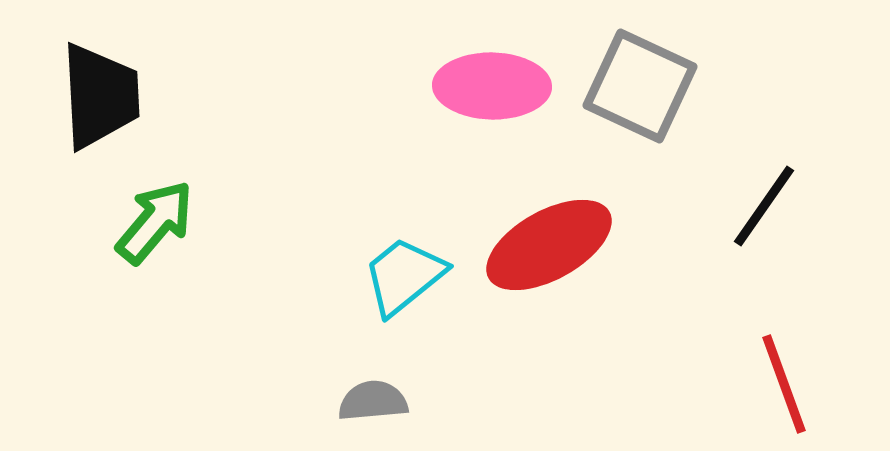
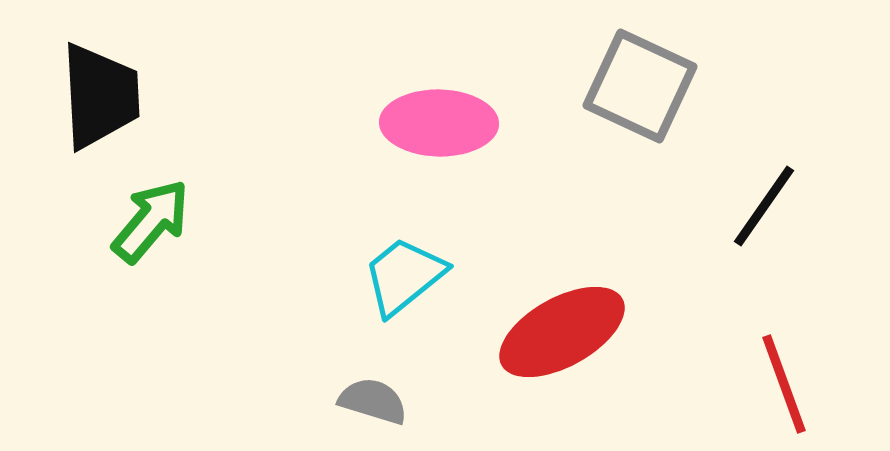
pink ellipse: moved 53 px left, 37 px down
green arrow: moved 4 px left, 1 px up
red ellipse: moved 13 px right, 87 px down
gray semicircle: rotated 22 degrees clockwise
